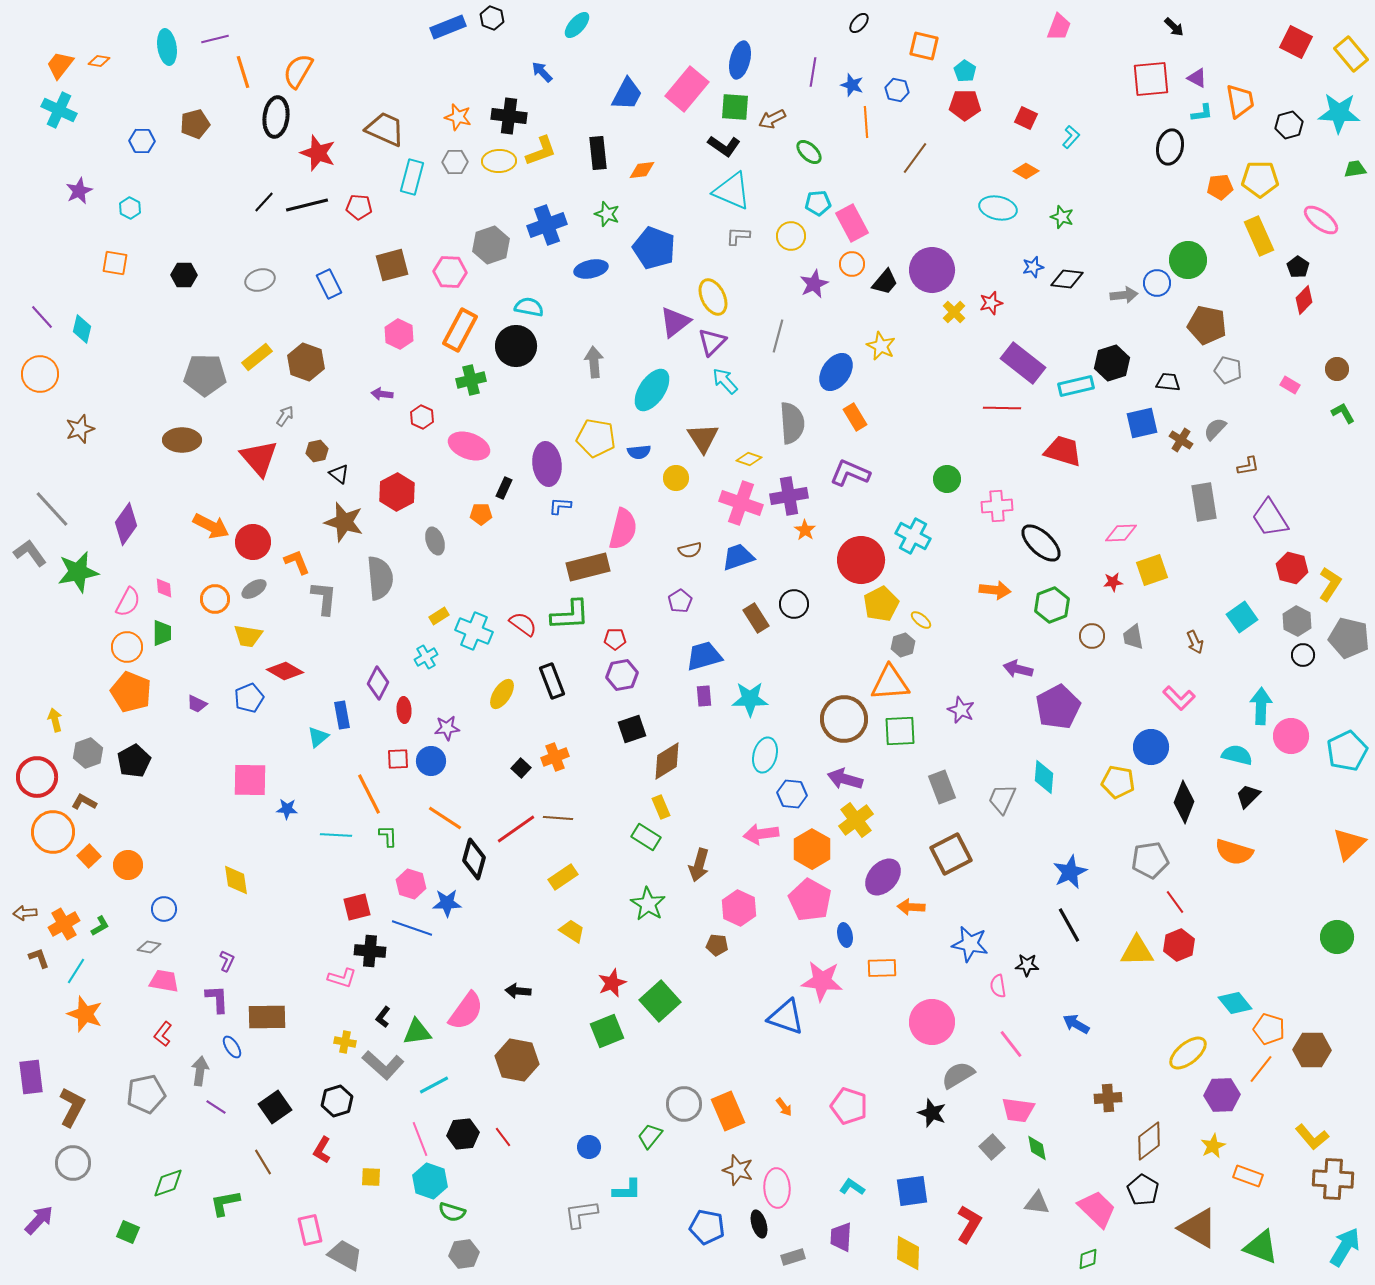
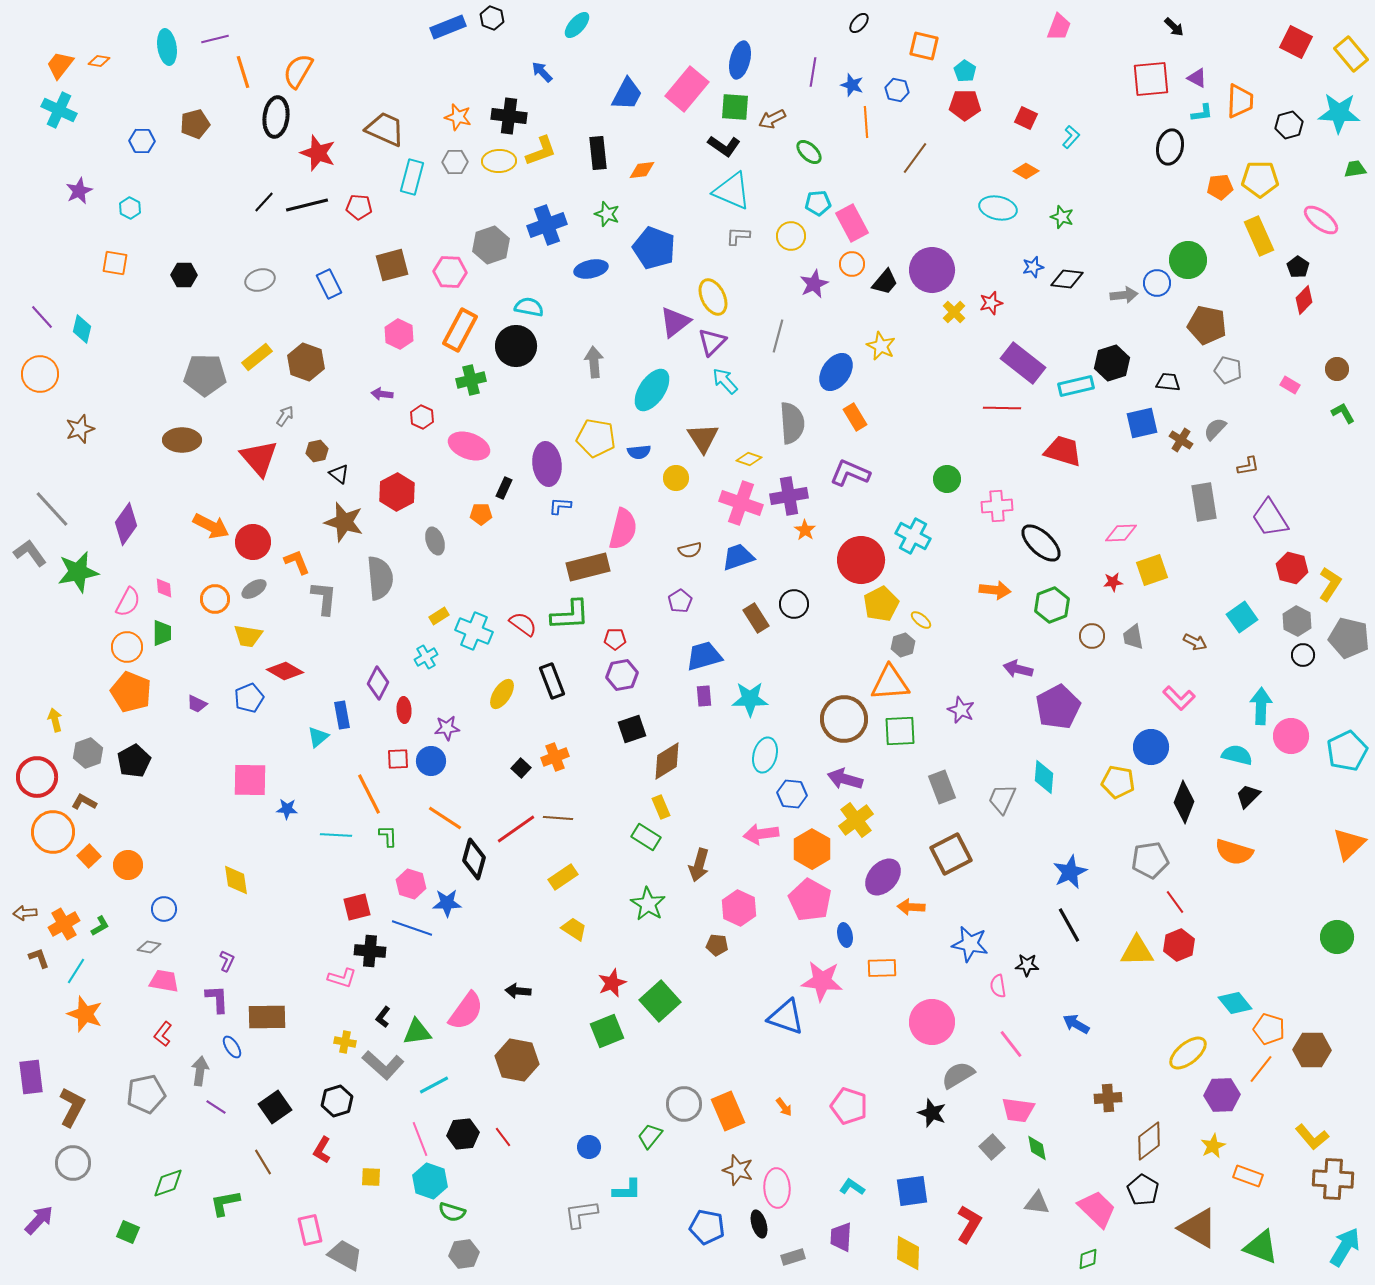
orange trapezoid at (1240, 101): rotated 12 degrees clockwise
brown arrow at (1195, 642): rotated 40 degrees counterclockwise
yellow trapezoid at (572, 931): moved 2 px right, 2 px up
